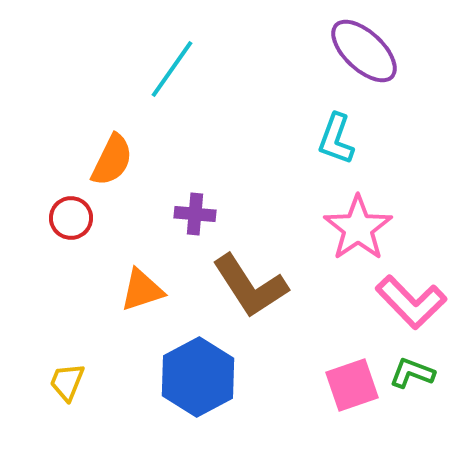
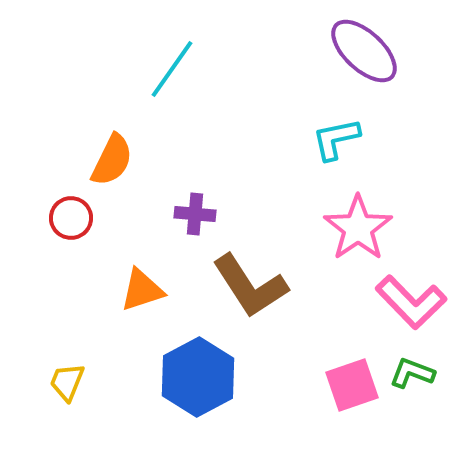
cyan L-shape: rotated 58 degrees clockwise
